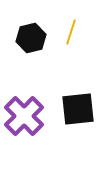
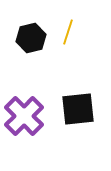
yellow line: moved 3 px left
